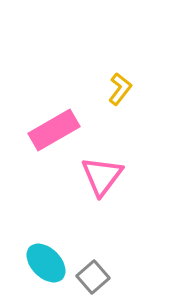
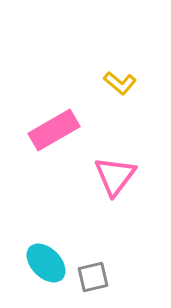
yellow L-shape: moved 6 px up; rotated 92 degrees clockwise
pink triangle: moved 13 px right
gray square: rotated 28 degrees clockwise
